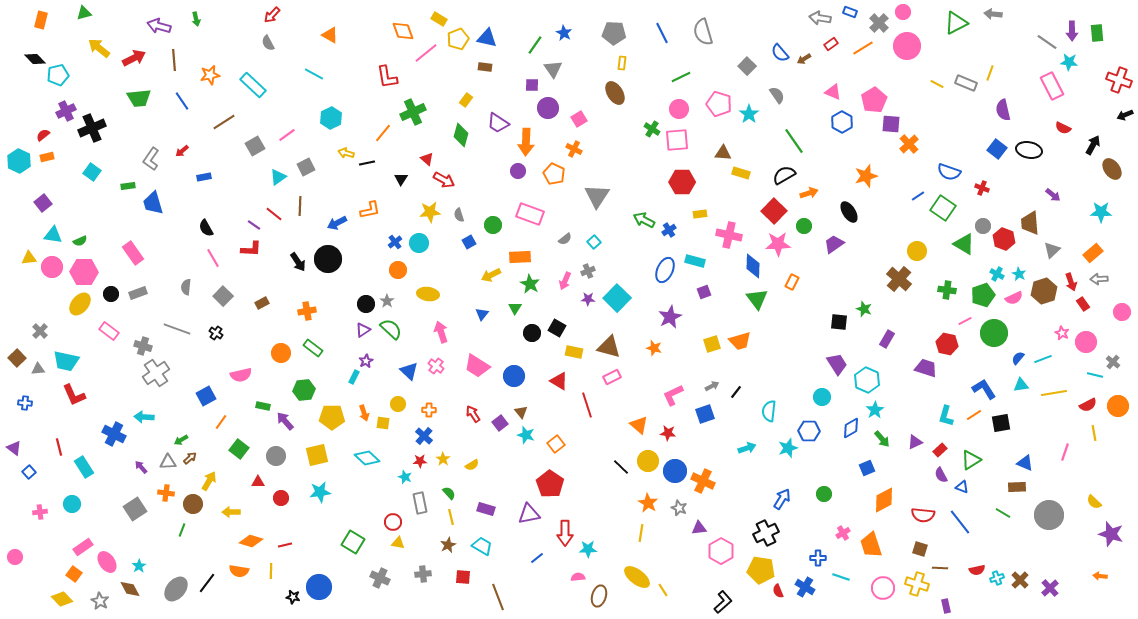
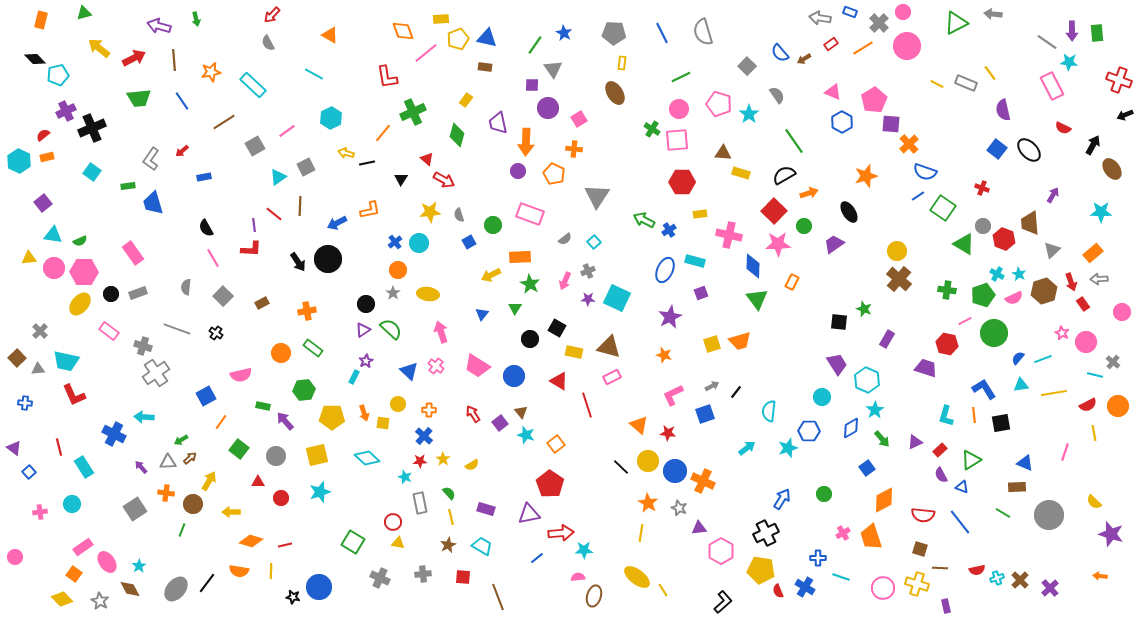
yellow rectangle at (439, 19): moved 2 px right; rotated 35 degrees counterclockwise
yellow line at (990, 73): rotated 56 degrees counterclockwise
orange star at (210, 75): moved 1 px right, 3 px up
purple trapezoid at (498, 123): rotated 45 degrees clockwise
pink line at (287, 135): moved 4 px up
green diamond at (461, 135): moved 4 px left
orange cross at (574, 149): rotated 21 degrees counterclockwise
black ellipse at (1029, 150): rotated 35 degrees clockwise
blue semicircle at (949, 172): moved 24 px left
purple arrow at (1053, 195): rotated 98 degrees counterclockwise
purple line at (254, 225): rotated 48 degrees clockwise
yellow circle at (917, 251): moved 20 px left
pink circle at (52, 267): moved 2 px right, 1 px down
purple square at (704, 292): moved 3 px left, 1 px down
cyan square at (617, 298): rotated 20 degrees counterclockwise
gray star at (387, 301): moved 6 px right, 8 px up
black circle at (532, 333): moved 2 px left, 6 px down
orange star at (654, 348): moved 10 px right, 7 px down
orange line at (974, 415): rotated 63 degrees counterclockwise
cyan arrow at (747, 448): rotated 18 degrees counterclockwise
blue square at (867, 468): rotated 14 degrees counterclockwise
cyan star at (320, 492): rotated 10 degrees counterclockwise
red arrow at (565, 533): moved 4 px left; rotated 95 degrees counterclockwise
orange trapezoid at (871, 545): moved 8 px up
cyan star at (588, 549): moved 4 px left, 1 px down
brown ellipse at (599, 596): moved 5 px left
